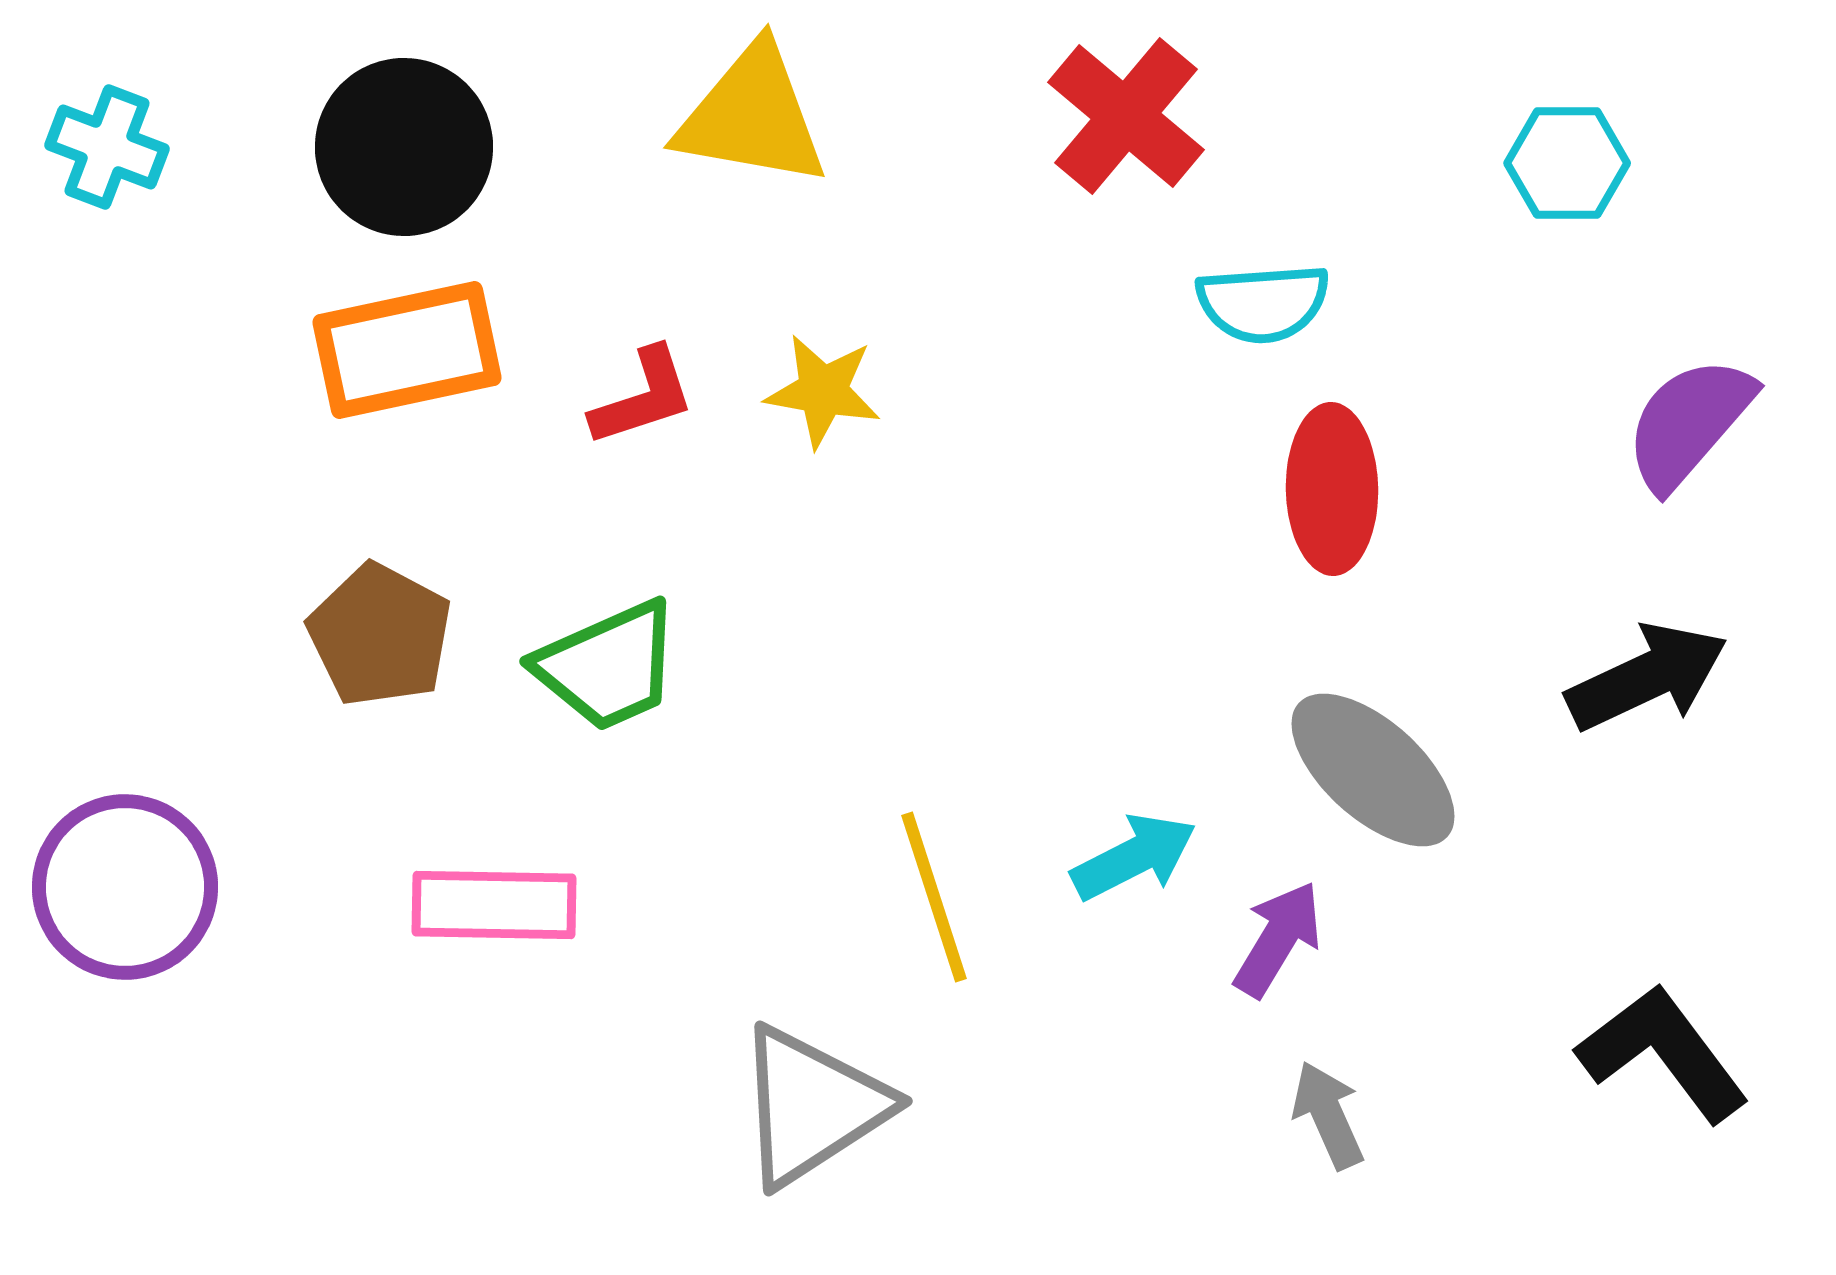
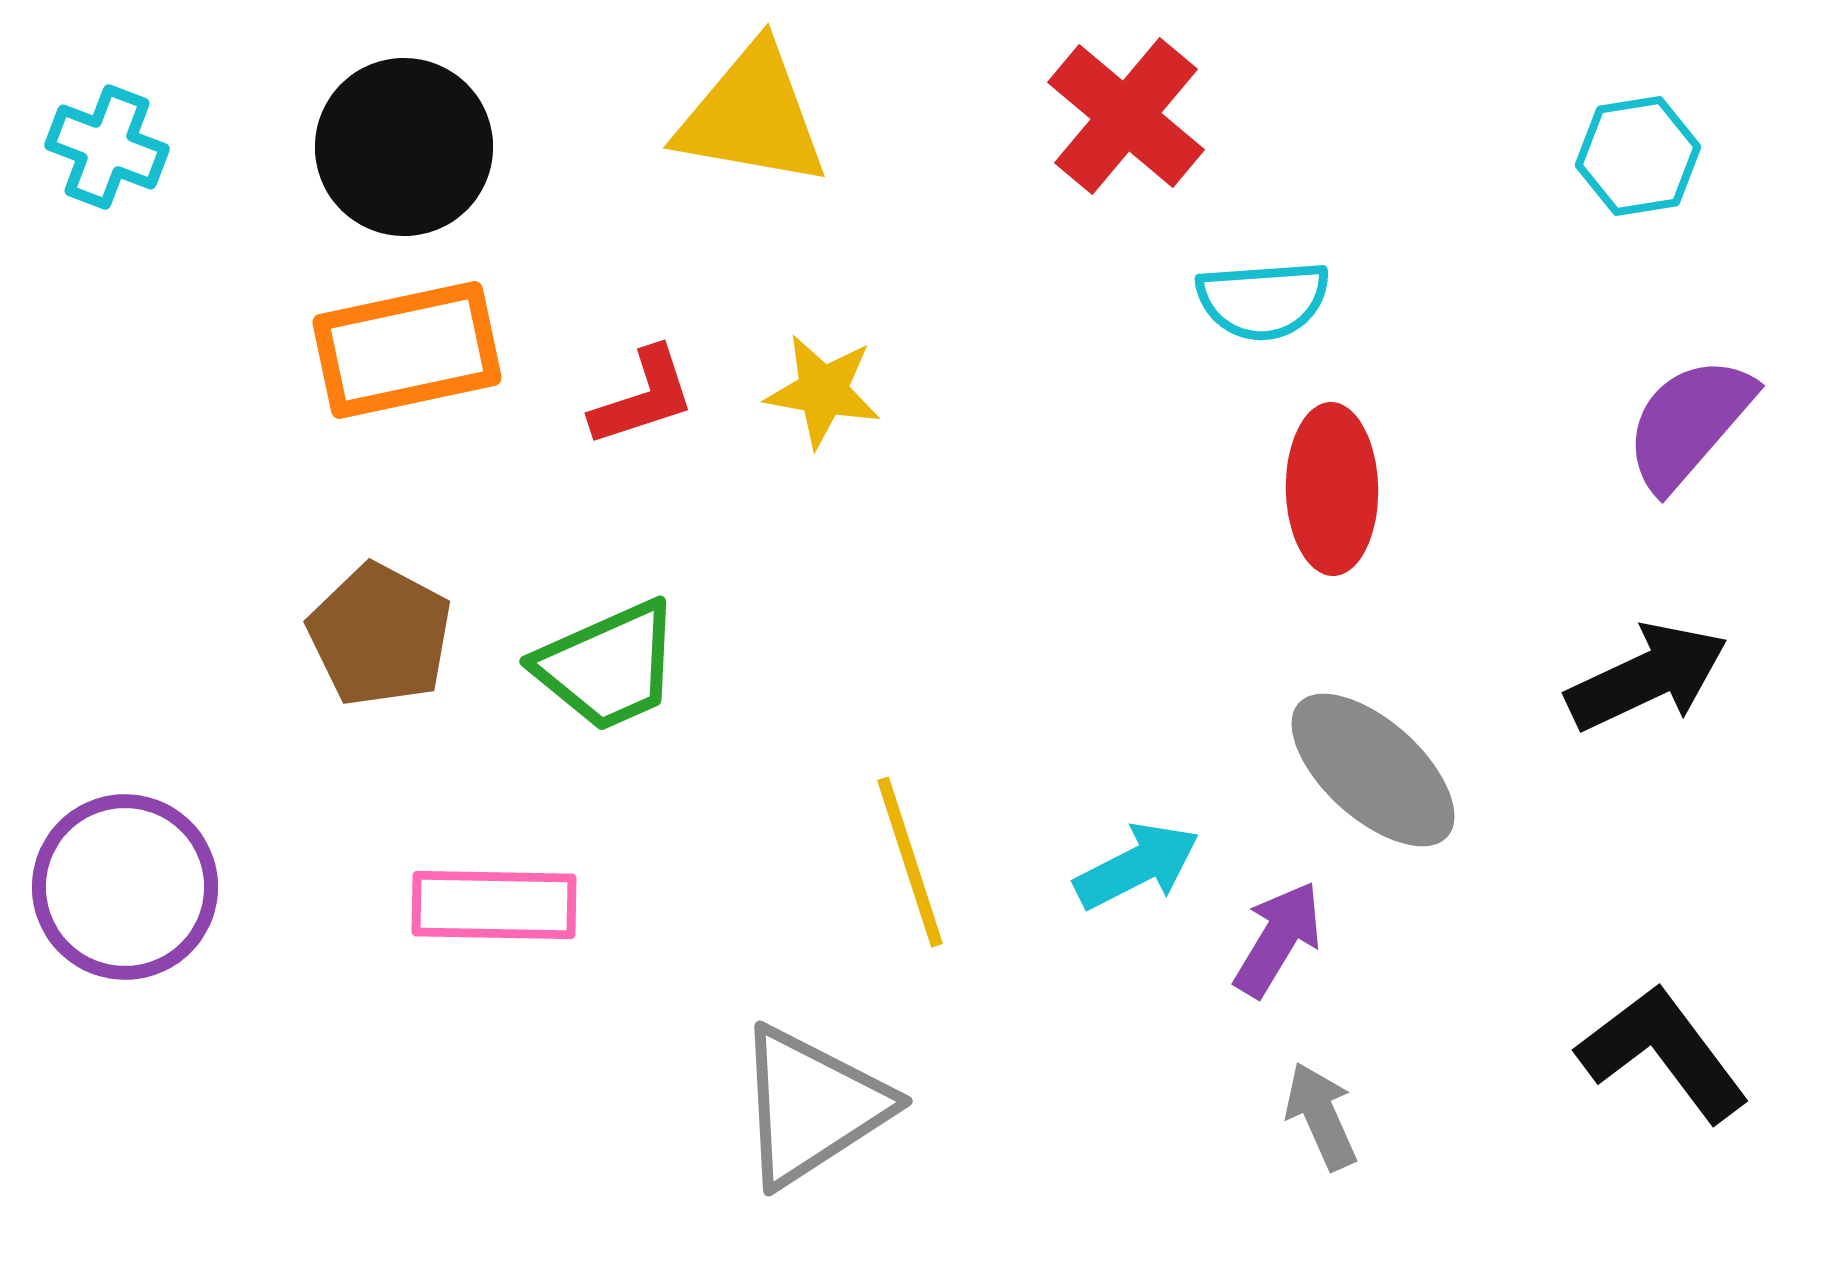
cyan hexagon: moved 71 px right, 7 px up; rotated 9 degrees counterclockwise
cyan semicircle: moved 3 px up
cyan arrow: moved 3 px right, 9 px down
yellow line: moved 24 px left, 35 px up
gray arrow: moved 7 px left, 1 px down
